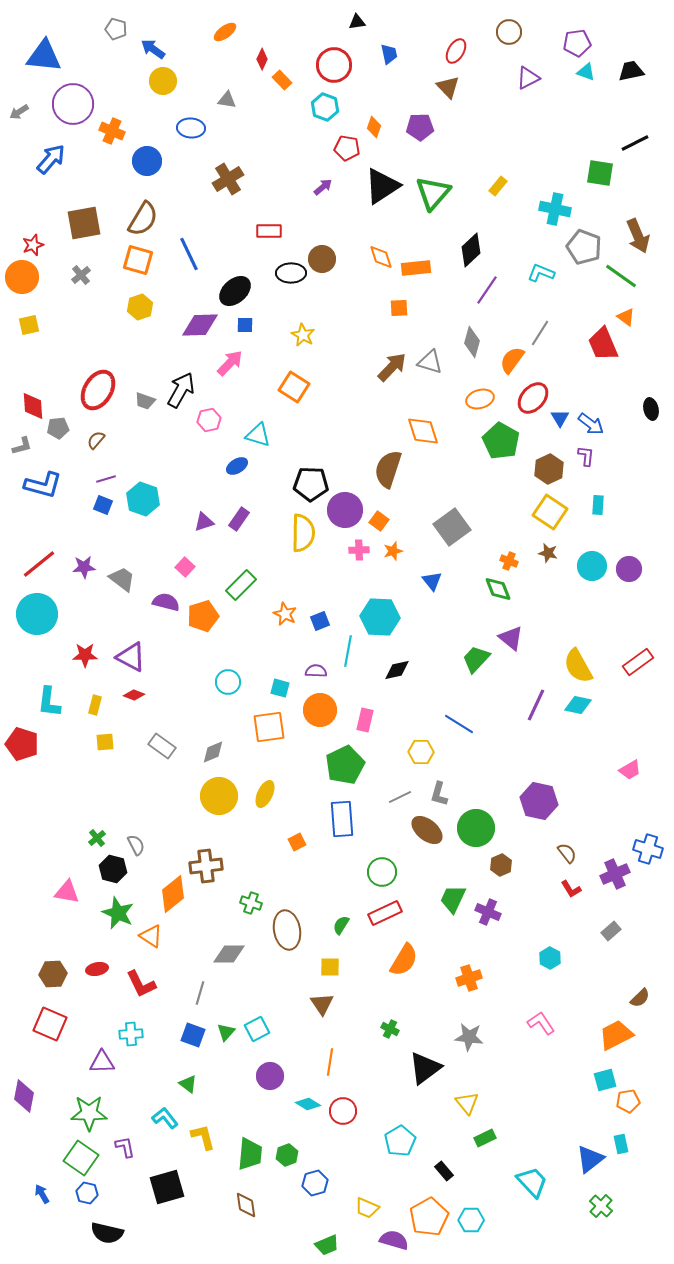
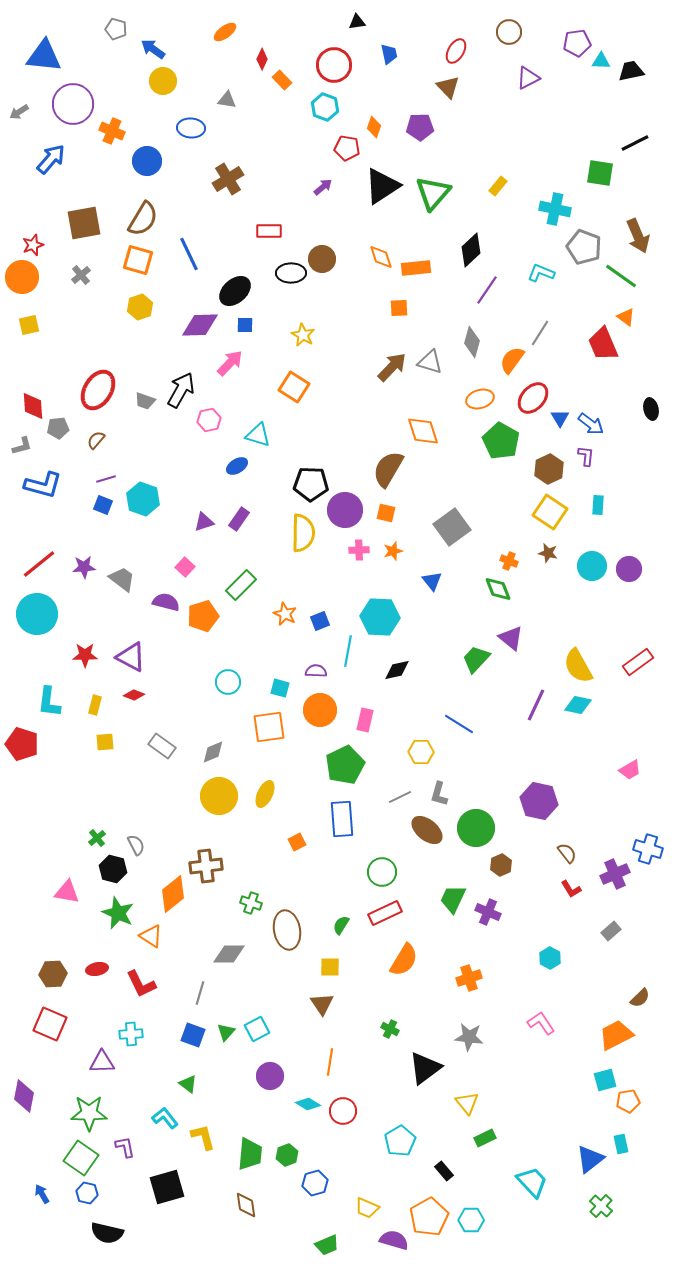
cyan triangle at (586, 72): moved 15 px right, 11 px up; rotated 18 degrees counterclockwise
brown semicircle at (388, 469): rotated 12 degrees clockwise
orange square at (379, 521): moved 7 px right, 8 px up; rotated 24 degrees counterclockwise
